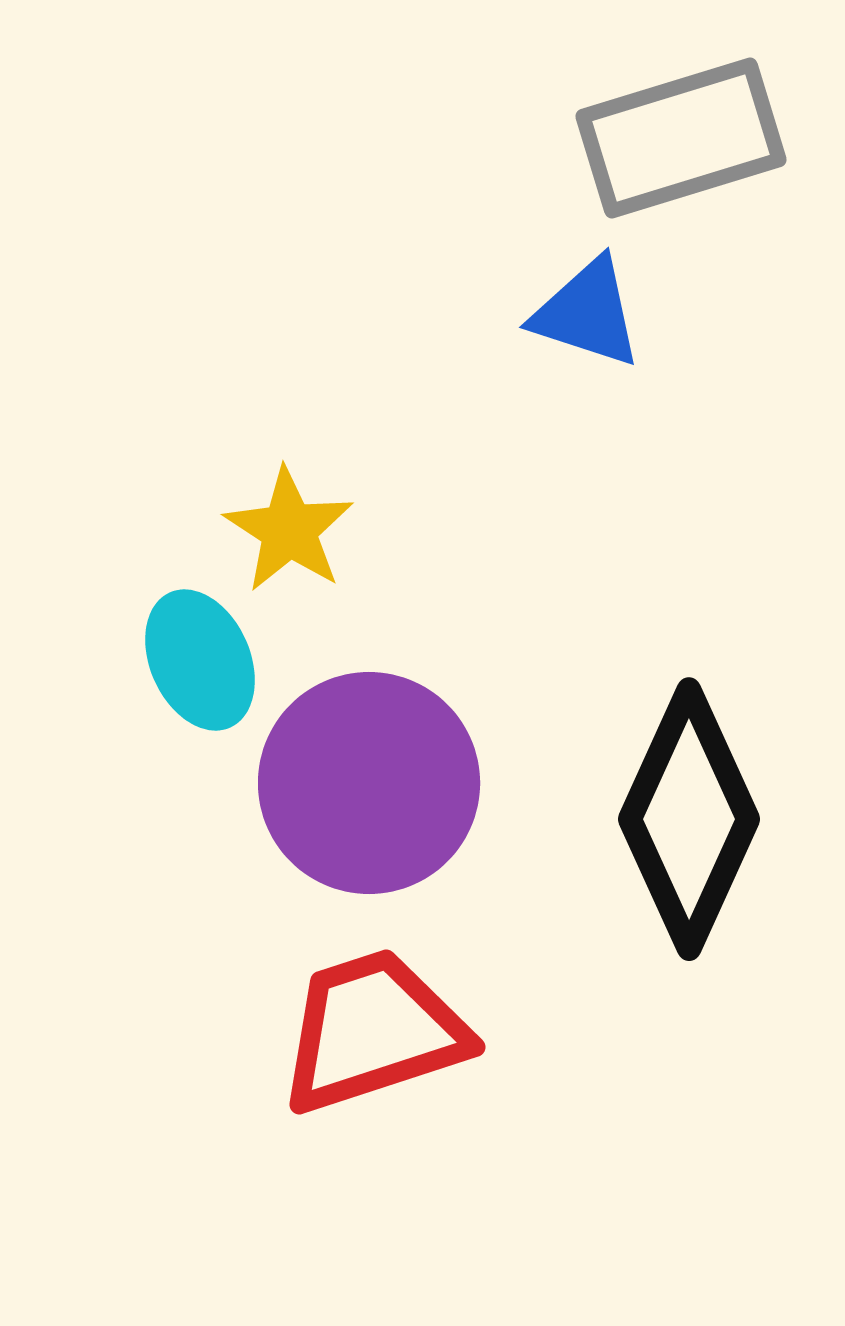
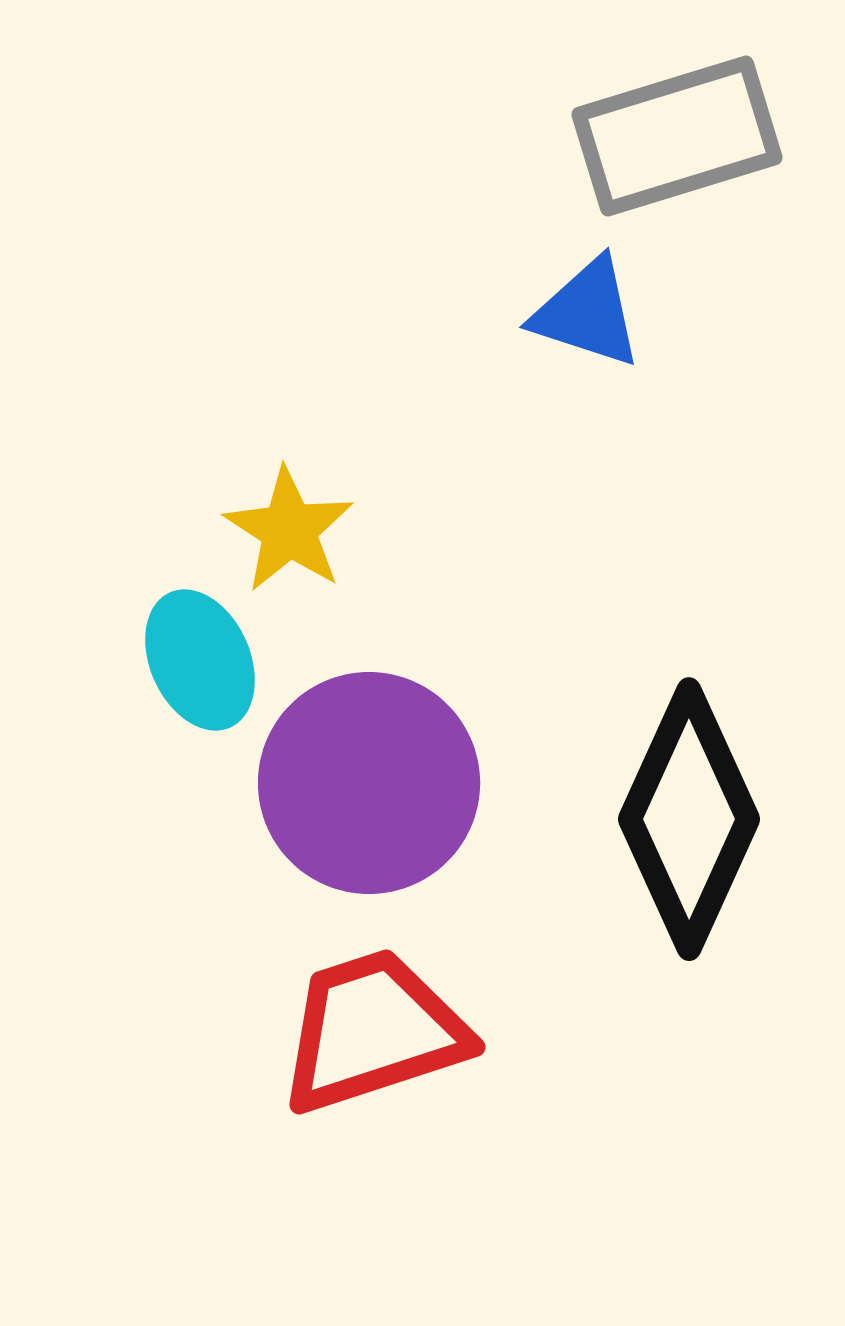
gray rectangle: moved 4 px left, 2 px up
